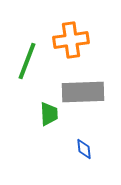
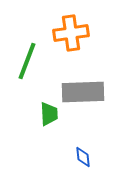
orange cross: moved 7 px up
blue diamond: moved 1 px left, 8 px down
